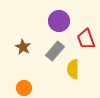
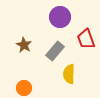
purple circle: moved 1 px right, 4 px up
brown star: moved 1 px right, 2 px up
yellow semicircle: moved 4 px left, 5 px down
